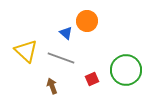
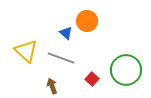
red square: rotated 24 degrees counterclockwise
